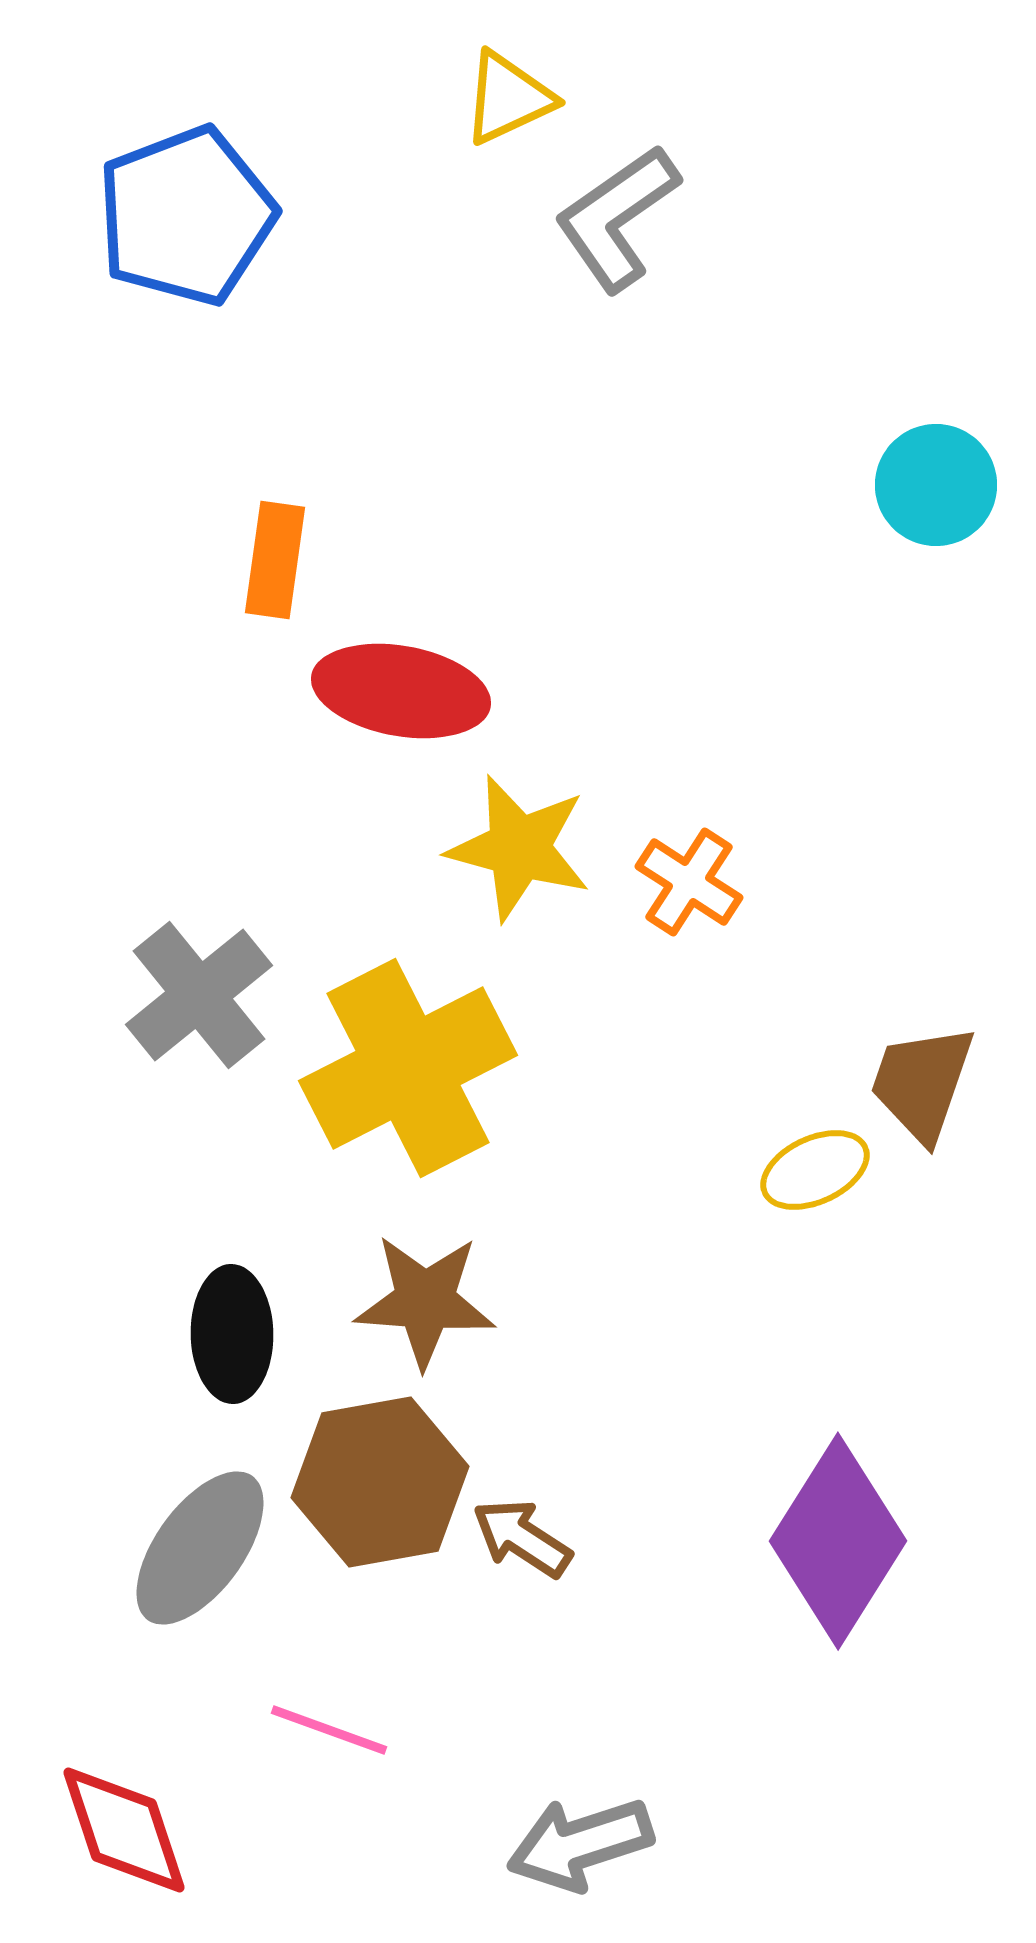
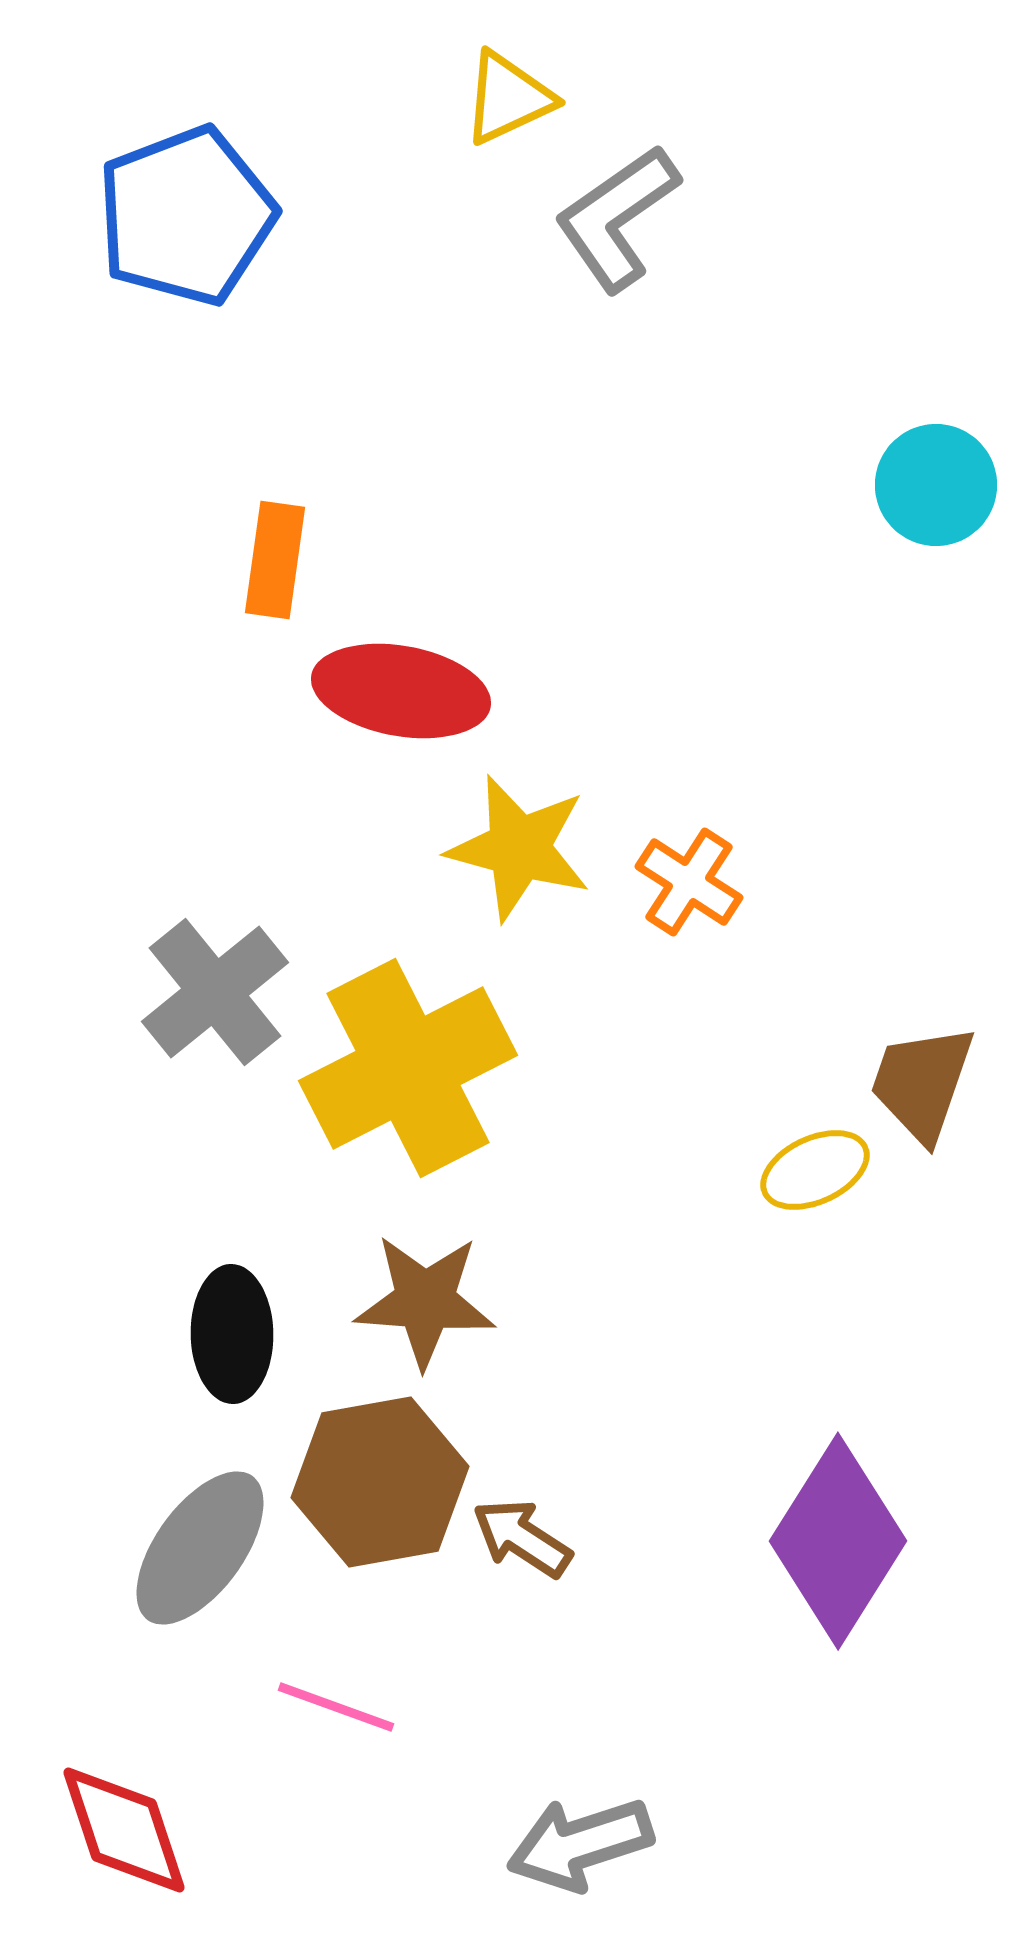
gray cross: moved 16 px right, 3 px up
pink line: moved 7 px right, 23 px up
